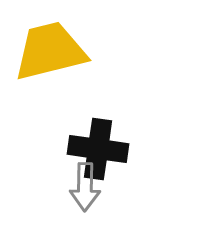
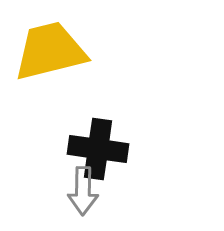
gray arrow: moved 2 px left, 4 px down
